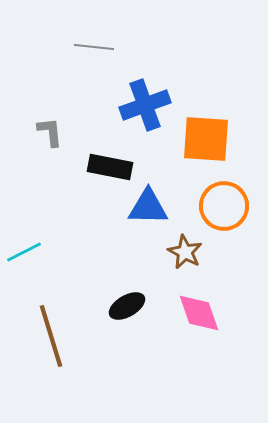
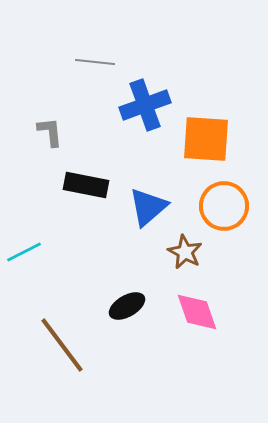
gray line: moved 1 px right, 15 px down
black rectangle: moved 24 px left, 18 px down
blue triangle: rotated 42 degrees counterclockwise
pink diamond: moved 2 px left, 1 px up
brown line: moved 11 px right, 9 px down; rotated 20 degrees counterclockwise
